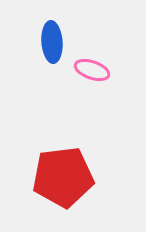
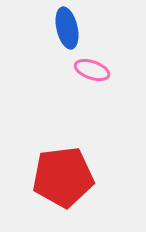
blue ellipse: moved 15 px right, 14 px up; rotated 9 degrees counterclockwise
